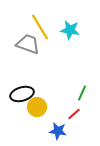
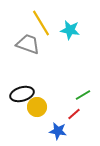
yellow line: moved 1 px right, 4 px up
green line: moved 1 px right, 2 px down; rotated 35 degrees clockwise
